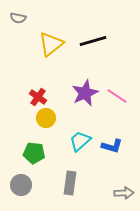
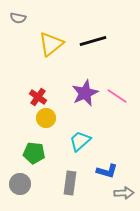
blue L-shape: moved 5 px left, 25 px down
gray circle: moved 1 px left, 1 px up
